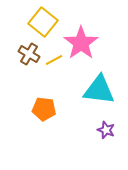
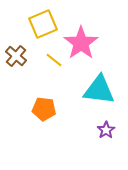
yellow square: moved 2 px down; rotated 28 degrees clockwise
brown cross: moved 13 px left, 2 px down; rotated 10 degrees clockwise
yellow line: rotated 66 degrees clockwise
purple star: rotated 18 degrees clockwise
